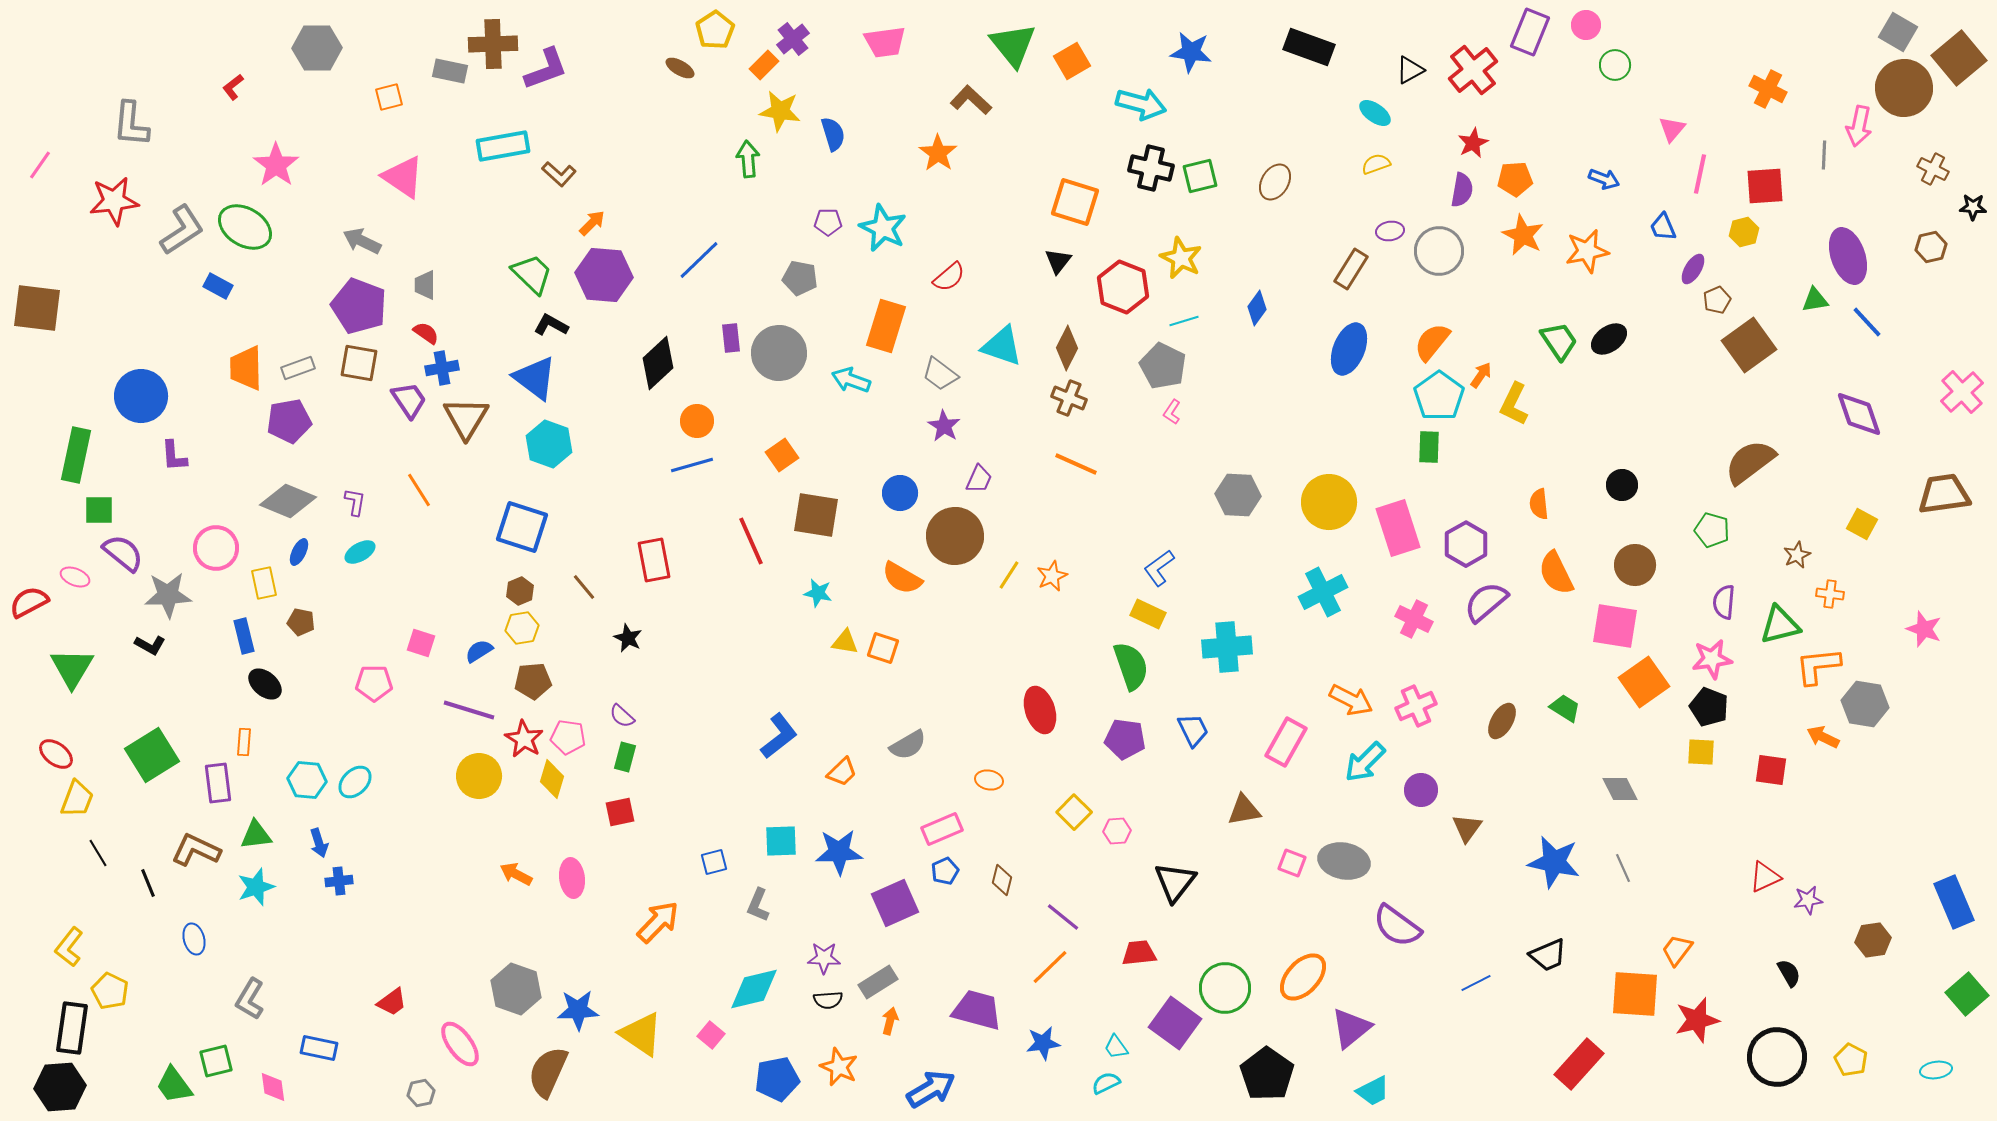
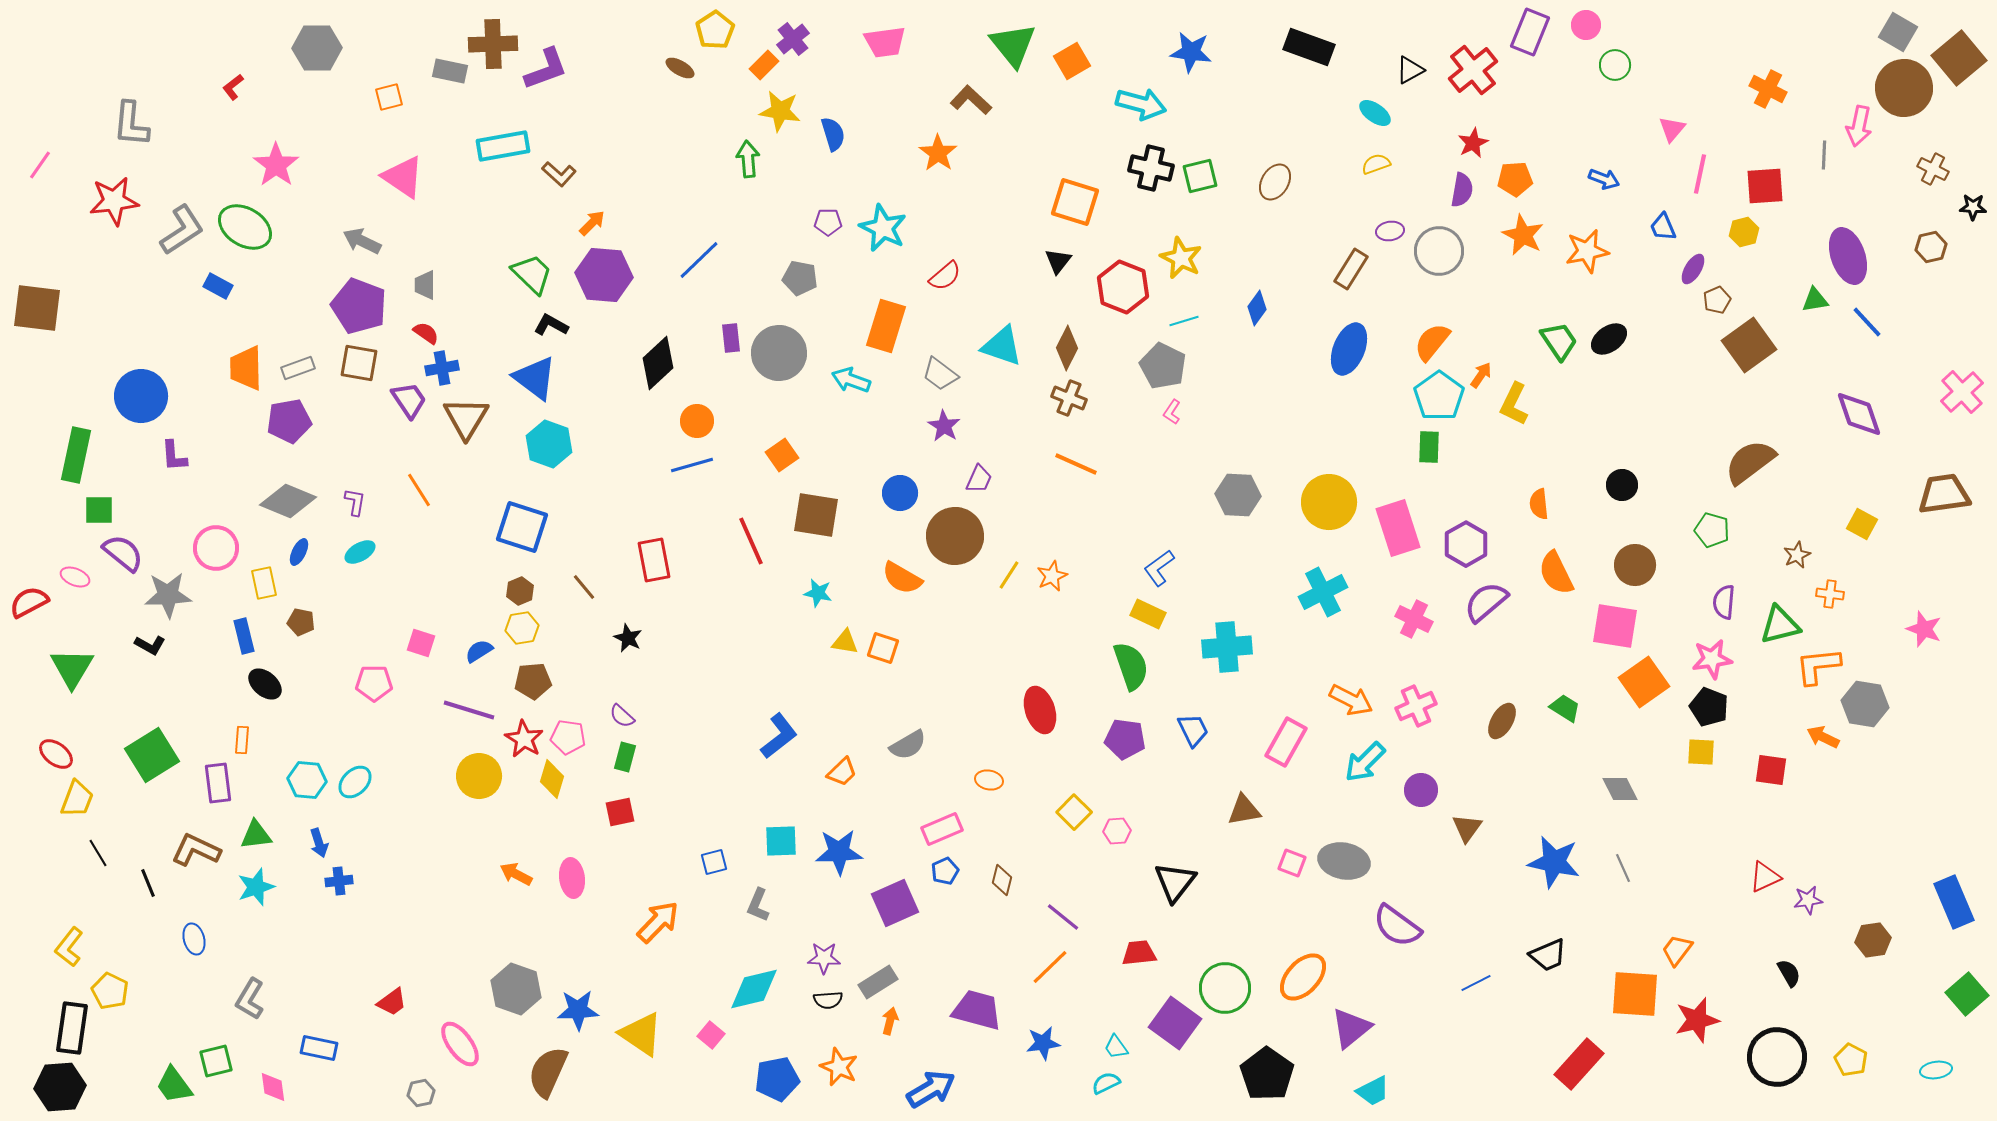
red semicircle at (949, 277): moved 4 px left, 1 px up
orange rectangle at (244, 742): moved 2 px left, 2 px up
